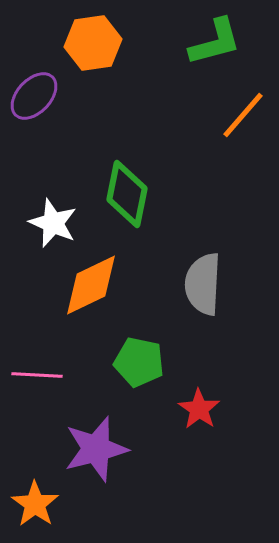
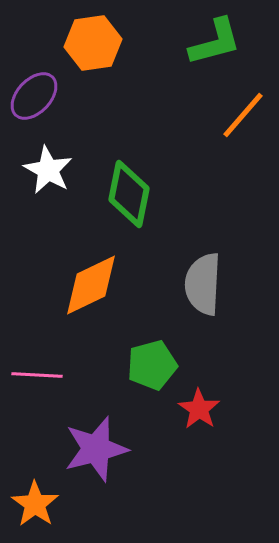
green diamond: moved 2 px right
white star: moved 5 px left, 53 px up; rotated 6 degrees clockwise
green pentagon: moved 13 px right, 3 px down; rotated 27 degrees counterclockwise
